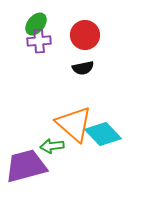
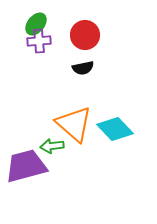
cyan diamond: moved 12 px right, 5 px up
